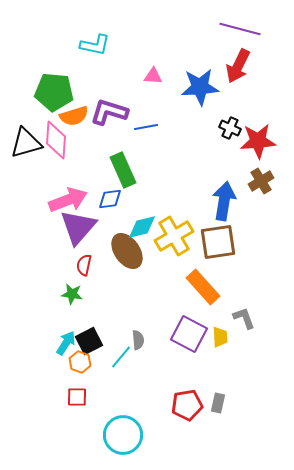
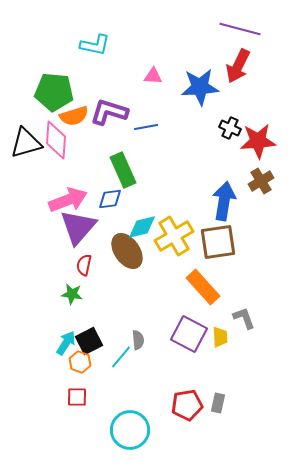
cyan circle: moved 7 px right, 5 px up
